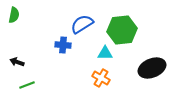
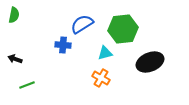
green hexagon: moved 1 px right, 1 px up
cyan triangle: rotated 14 degrees counterclockwise
black arrow: moved 2 px left, 3 px up
black ellipse: moved 2 px left, 6 px up
